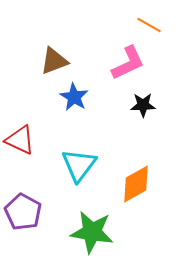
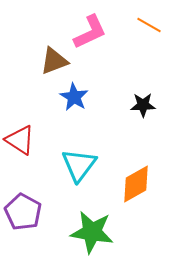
pink L-shape: moved 38 px left, 31 px up
red triangle: rotated 8 degrees clockwise
